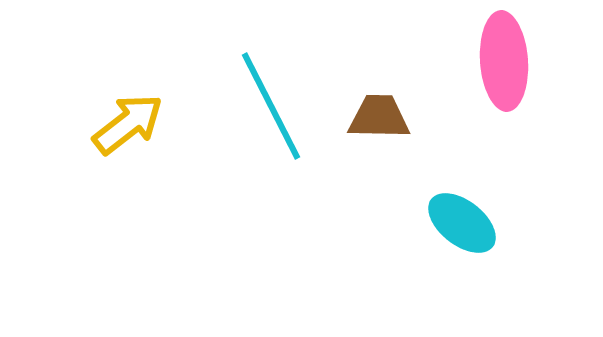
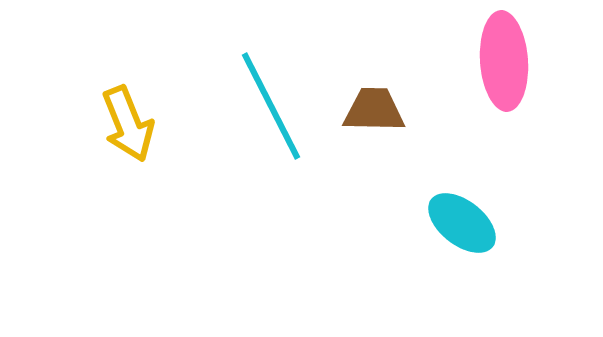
brown trapezoid: moved 5 px left, 7 px up
yellow arrow: rotated 106 degrees clockwise
